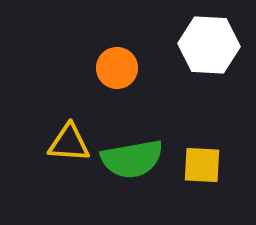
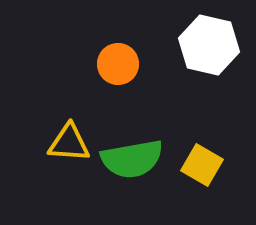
white hexagon: rotated 10 degrees clockwise
orange circle: moved 1 px right, 4 px up
yellow square: rotated 27 degrees clockwise
